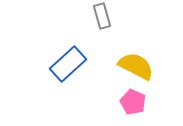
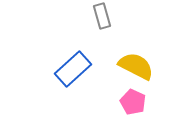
blue rectangle: moved 5 px right, 5 px down
